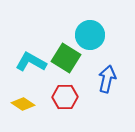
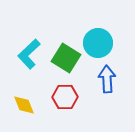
cyan circle: moved 8 px right, 8 px down
cyan L-shape: moved 2 px left, 8 px up; rotated 72 degrees counterclockwise
blue arrow: rotated 16 degrees counterclockwise
yellow diamond: moved 1 px right, 1 px down; rotated 35 degrees clockwise
